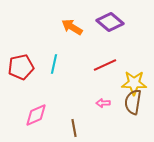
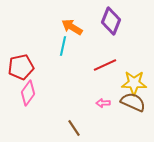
purple diamond: moved 1 px right, 1 px up; rotated 72 degrees clockwise
cyan line: moved 9 px right, 18 px up
brown semicircle: rotated 105 degrees clockwise
pink diamond: moved 8 px left, 22 px up; rotated 30 degrees counterclockwise
brown line: rotated 24 degrees counterclockwise
